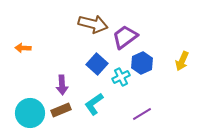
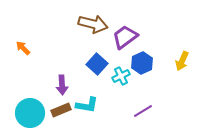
orange arrow: rotated 42 degrees clockwise
cyan cross: moved 1 px up
cyan L-shape: moved 7 px left, 1 px down; rotated 135 degrees counterclockwise
purple line: moved 1 px right, 3 px up
